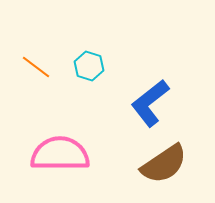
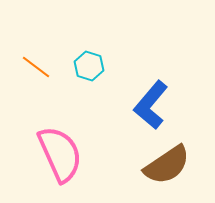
blue L-shape: moved 1 px right, 2 px down; rotated 12 degrees counterclockwise
pink semicircle: rotated 66 degrees clockwise
brown semicircle: moved 3 px right, 1 px down
